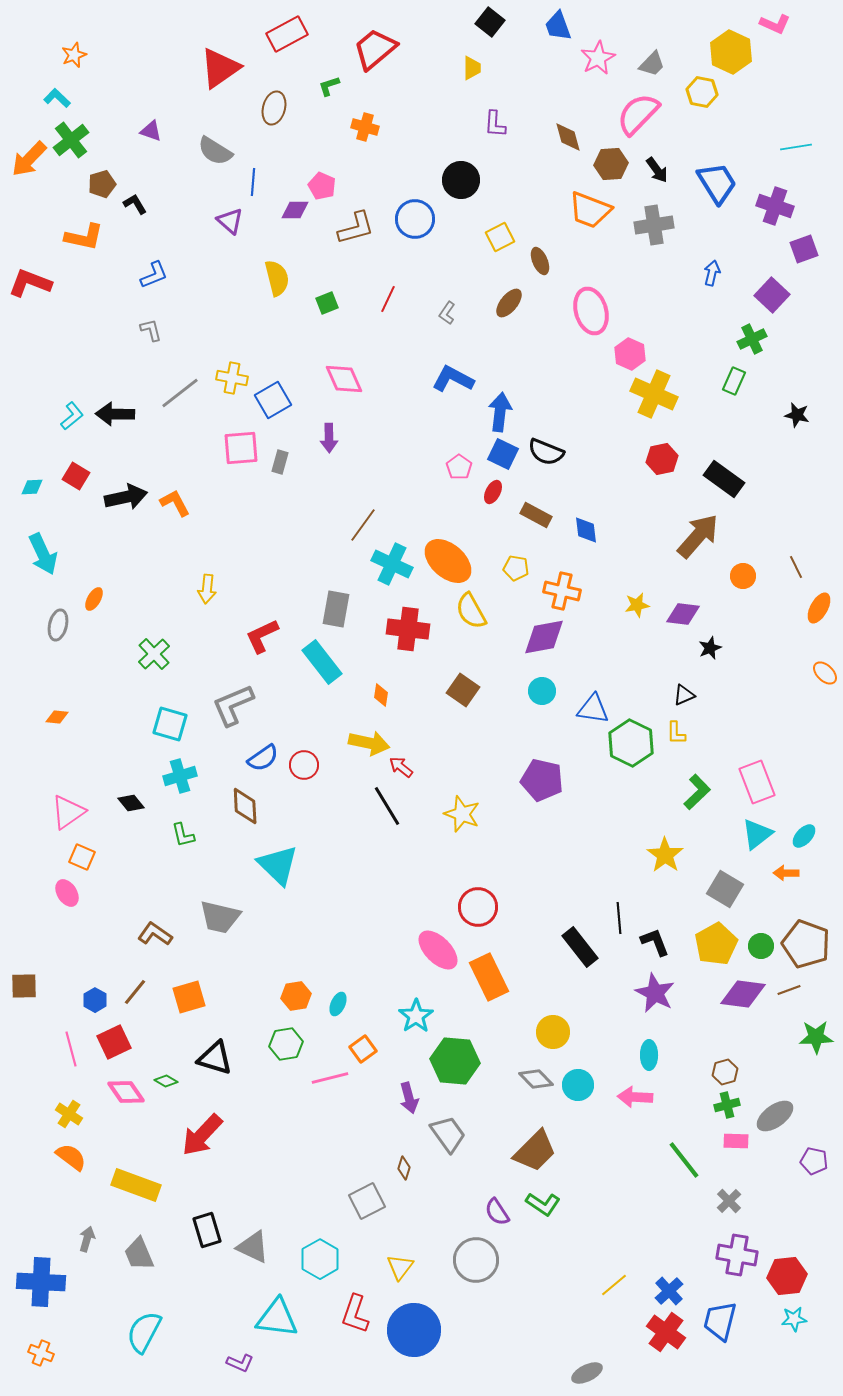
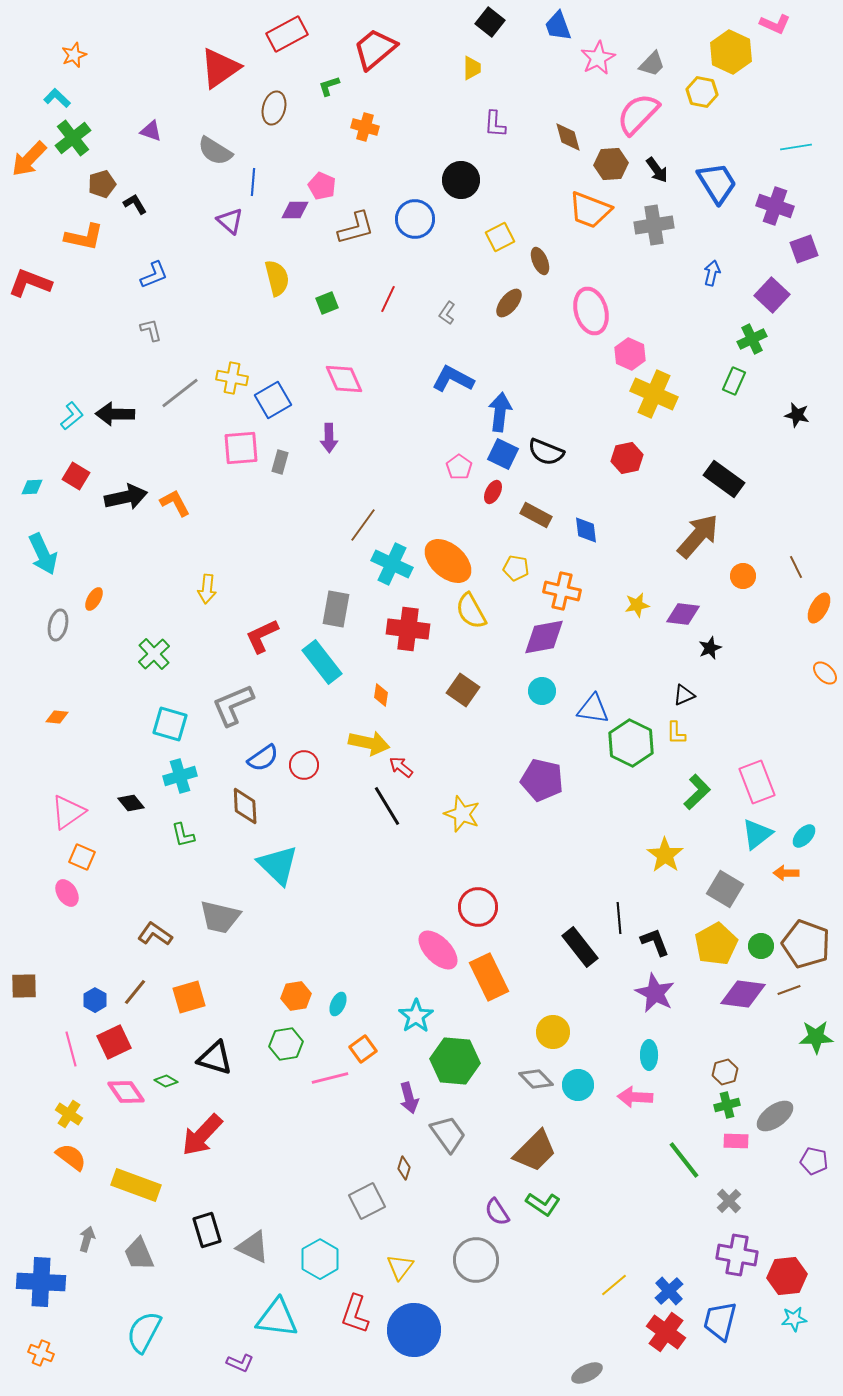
green cross at (71, 140): moved 2 px right, 2 px up
red hexagon at (662, 459): moved 35 px left, 1 px up
